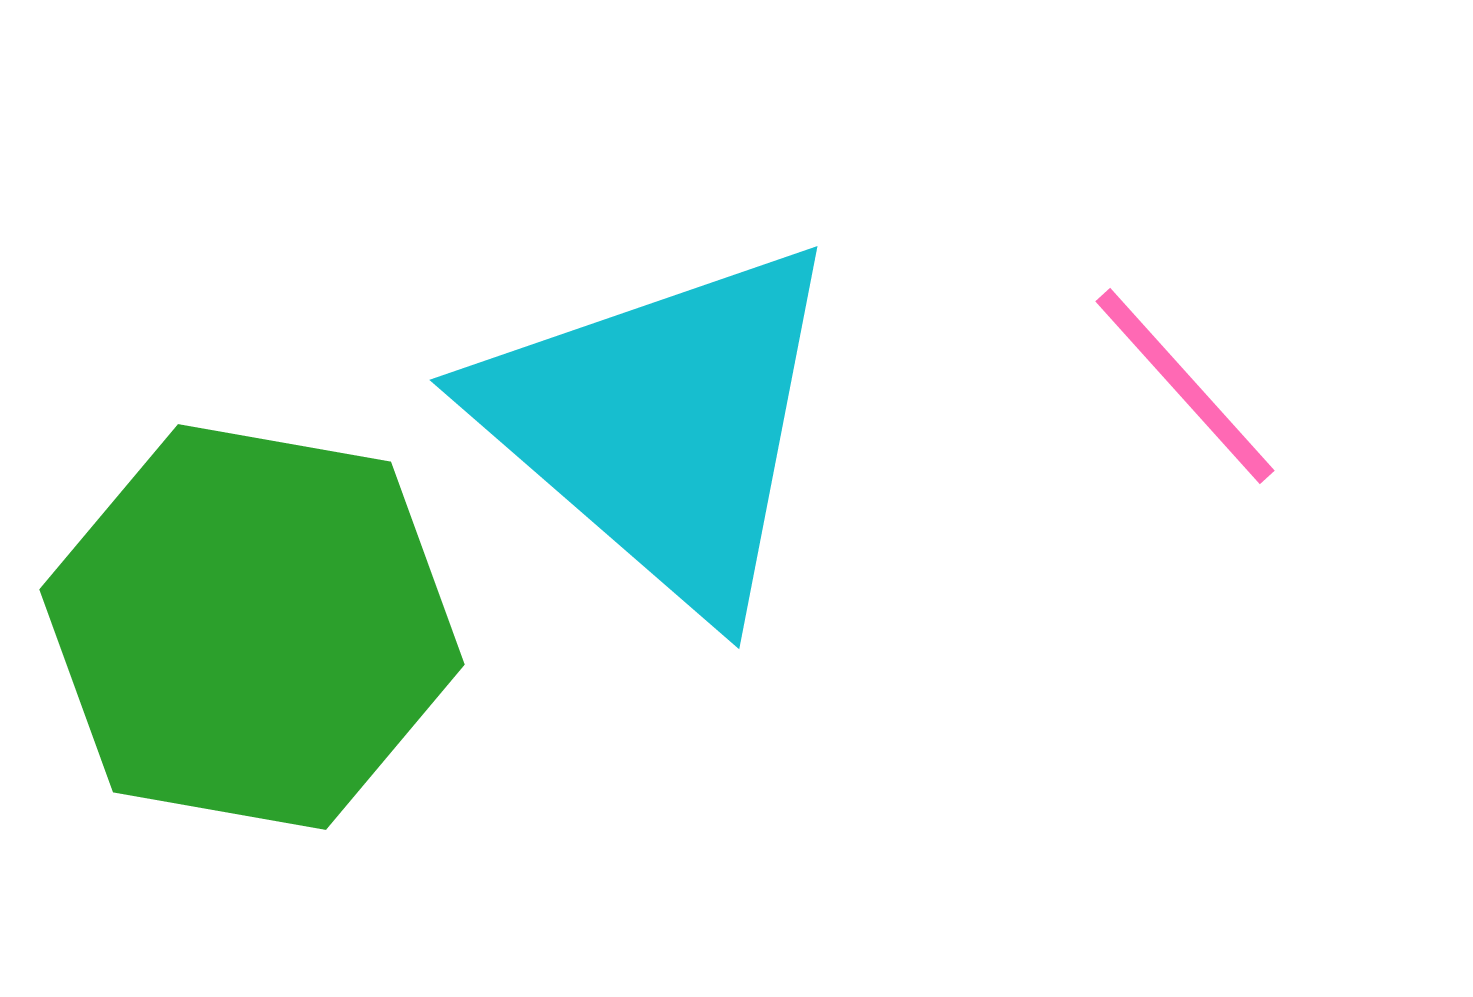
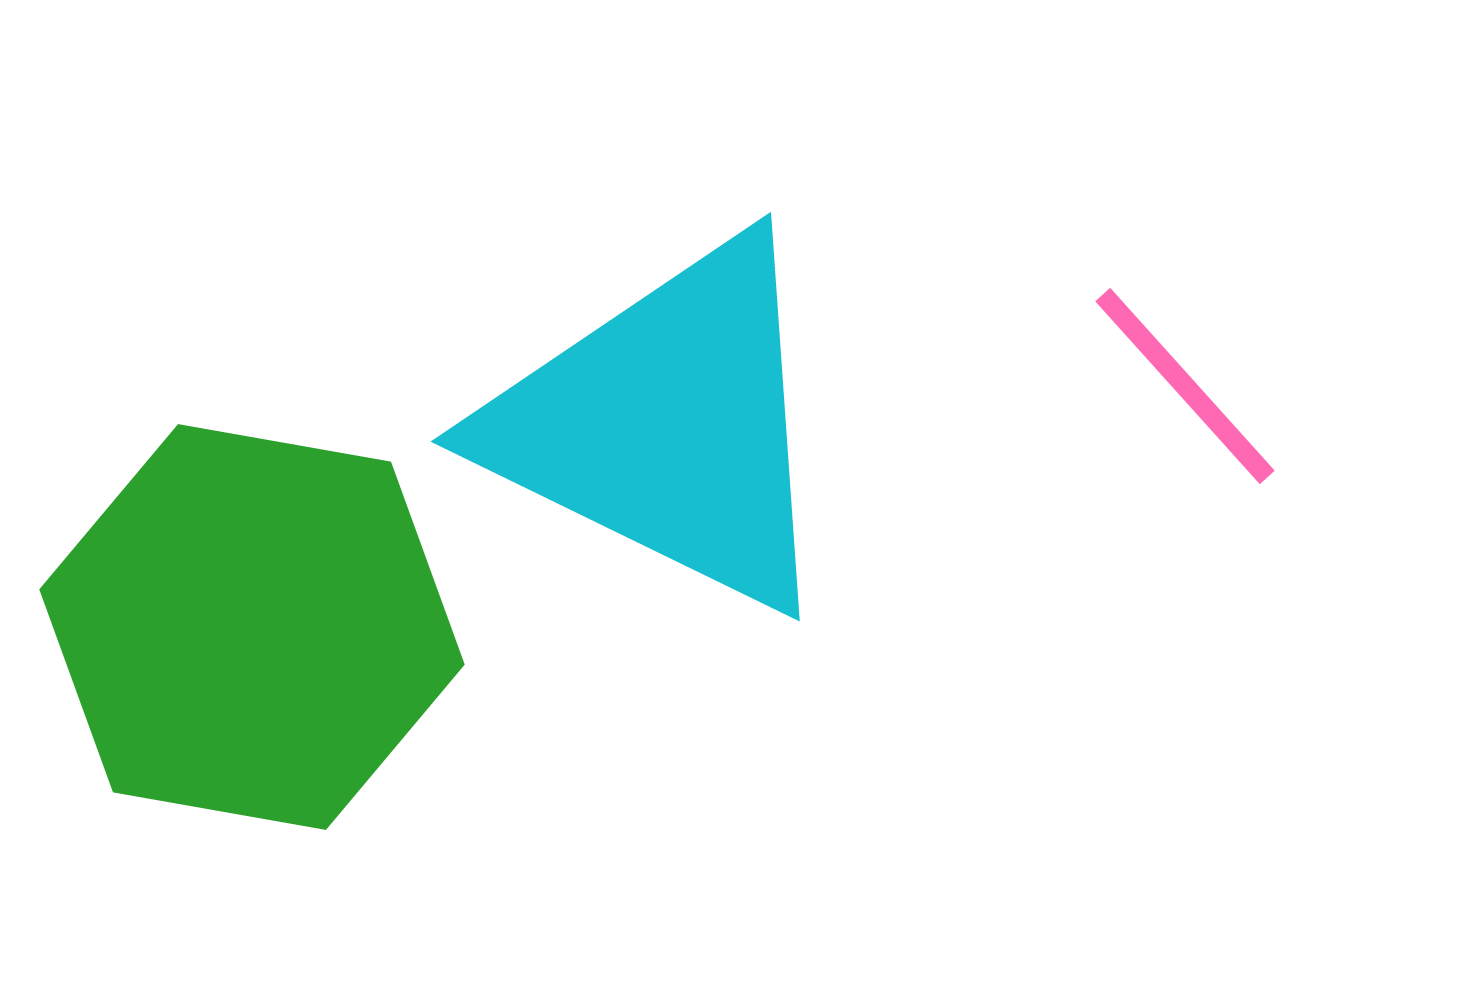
cyan triangle: moved 5 px right; rotated 15 degrees counterclockwise
